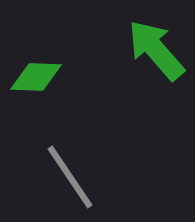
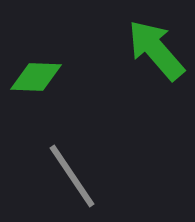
gray line: moved 2 px right, 1 px up
